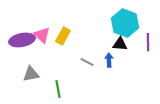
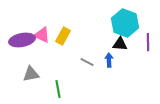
pink triangle: rotated 18 degrees counterclockwise
